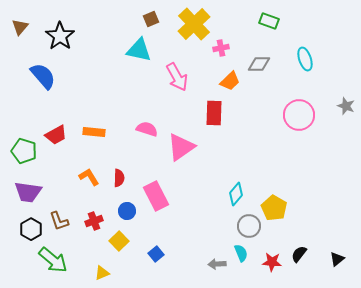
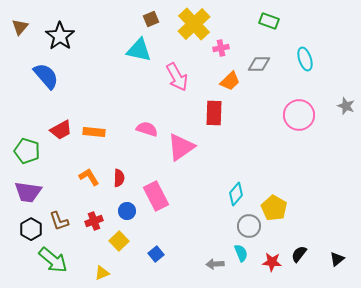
blue semicircle: moved 3 px right
red trapezoid: moved 5 px right, 5 px up
green pentagon: moved 3 px right
gray arrow: moved 2 px left
